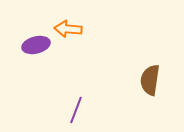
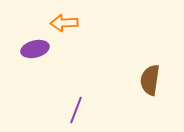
orange arrow: moved 4 px left, 6 px up; rotated 8 degrees counterclockwise
purple ellipse: moved 1 px left, 4 px down
